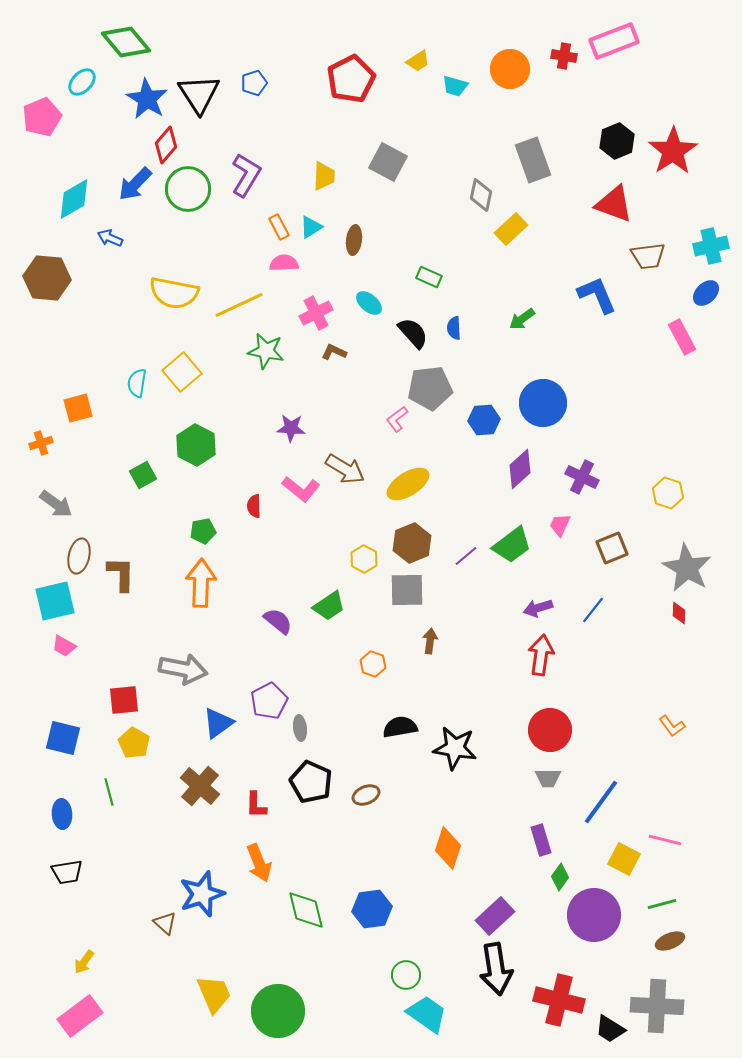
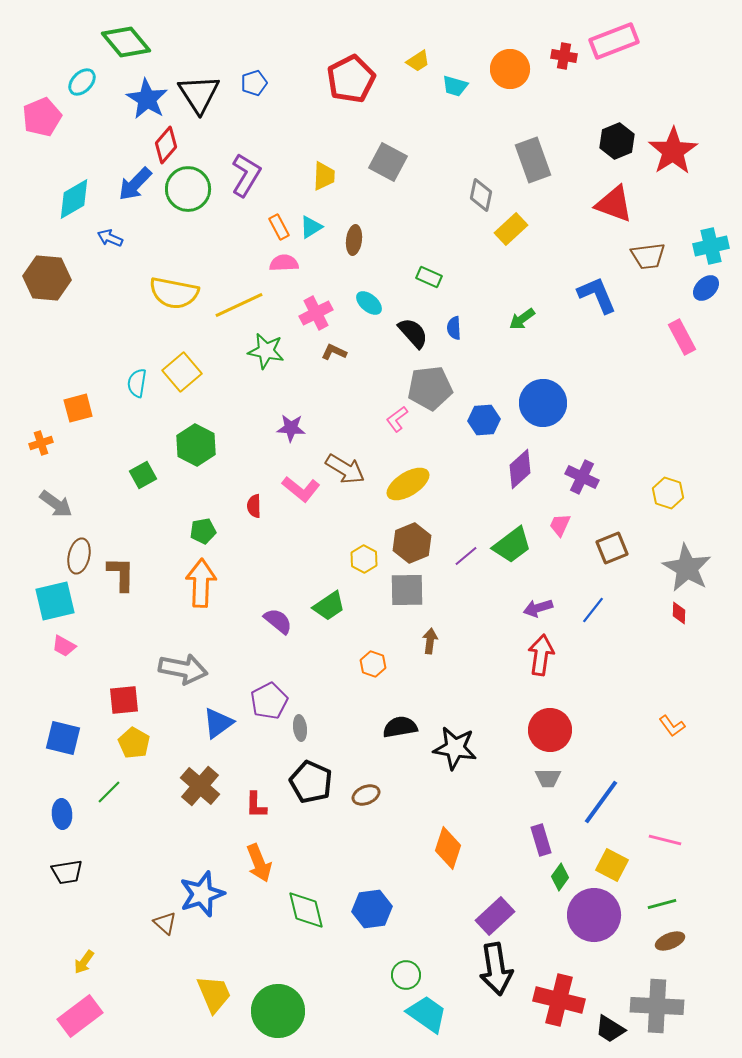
blue ellipse at (706, 293): moved 5 px up
green line at (109, 792): rotated 60 degrees clockwise
yellow square at (624, 859): moved 12 px left, 6 px down
